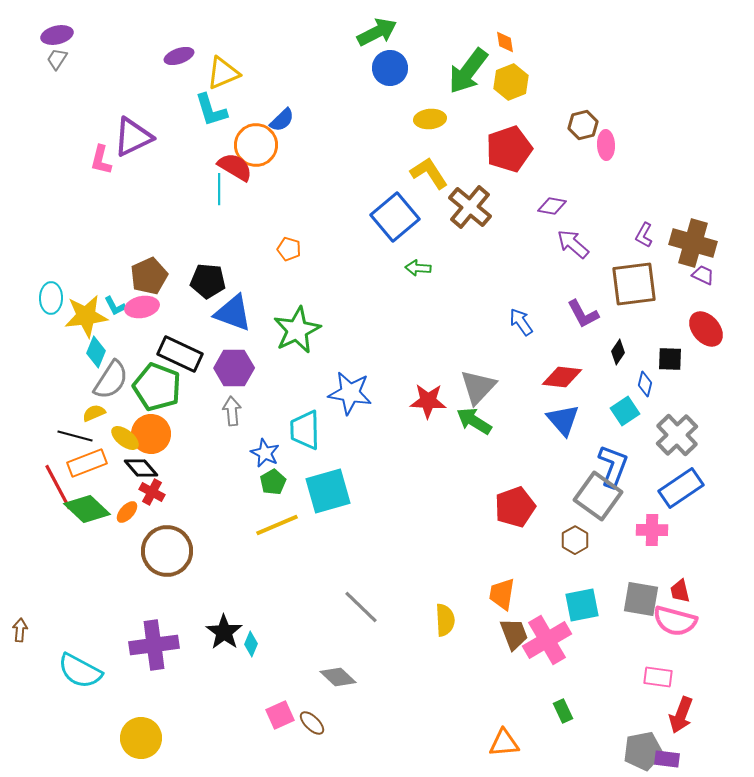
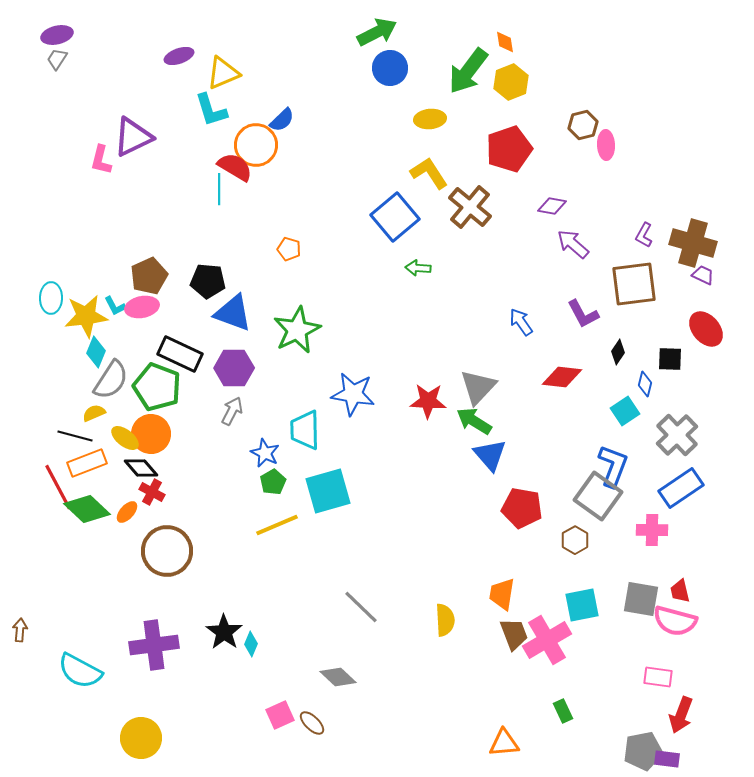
blue star at (350, 393): moved 3 px right, 1 px down
gray arrow at (232, 411): rotated 32 degrees clockwise
blue triangle at (563, 420): moved 73 px left, 35 px down
red pentagon at (515, 507): moved 7 px right, 1 px down; rotated 30 degrees clockwise
